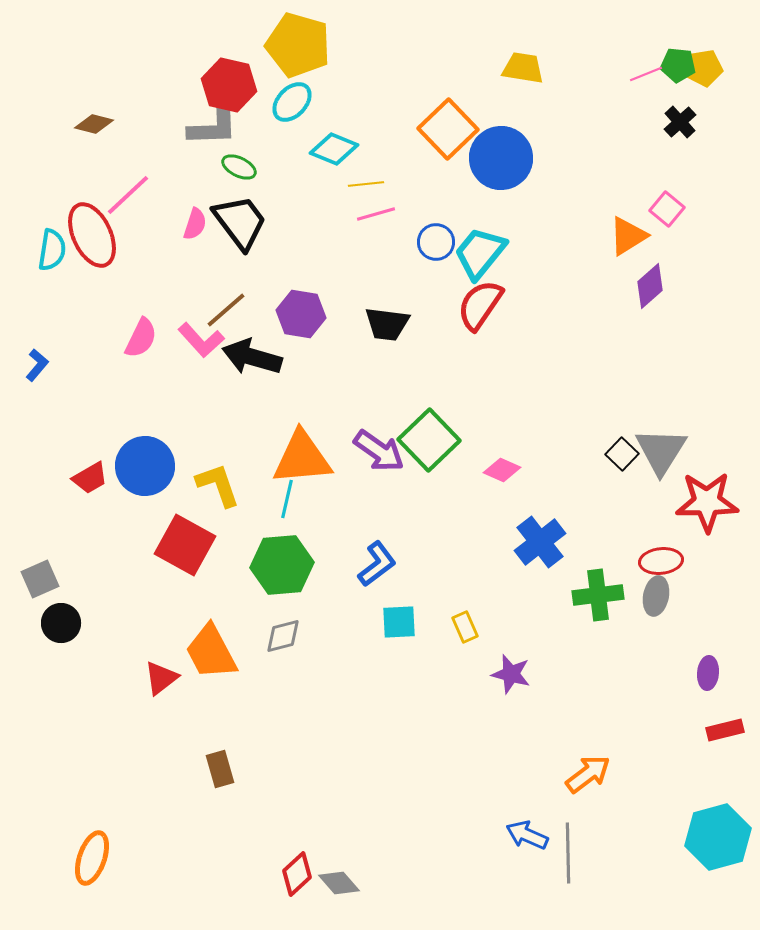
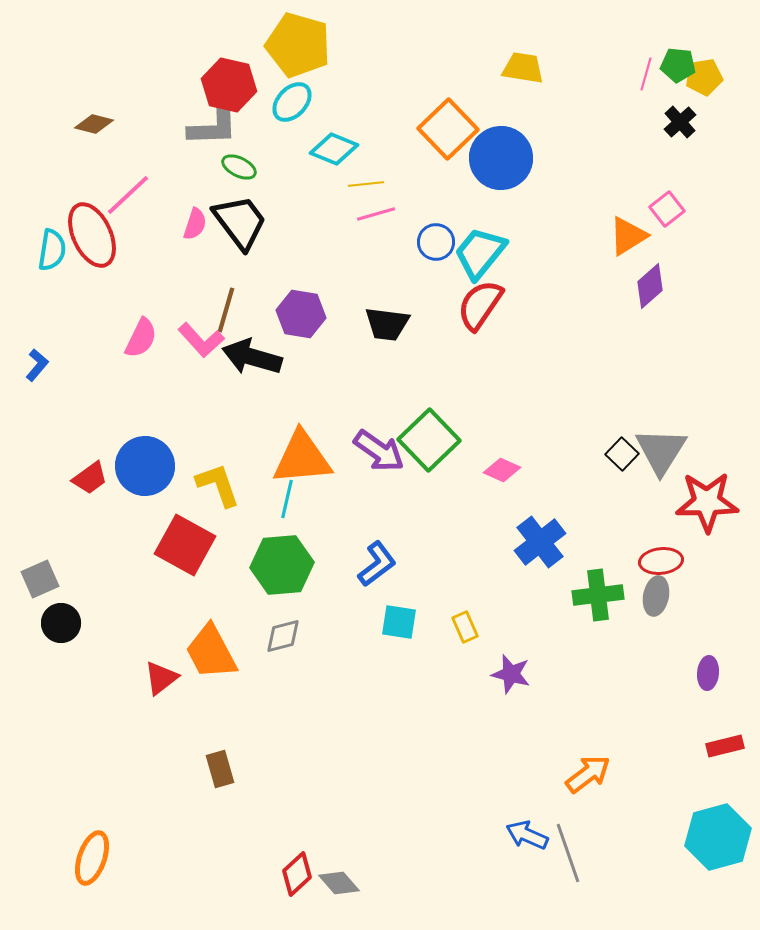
yellow pentagon at (704, 68): moved 9 px down
pink line at (646, 74): rotated 52 degrees counterclockwise
pink square at (667, 209): rotated 12 degrees clockwise
brown line at (226, 310): rotated 33 degrees counterclockwise
red trapezoid at (90, 478): rotated 6 degrees counterclockwise
cyan square at (399, 622): rotated 12 degrees clockwise
red rectangle at (725, 730): moved 16 px down
gray line at (568, 853): rotated 18 degrees counterclockwise
